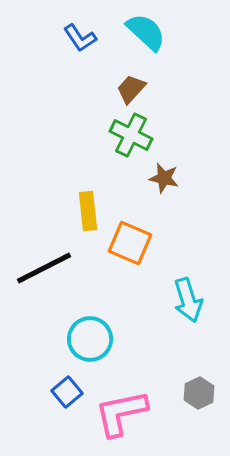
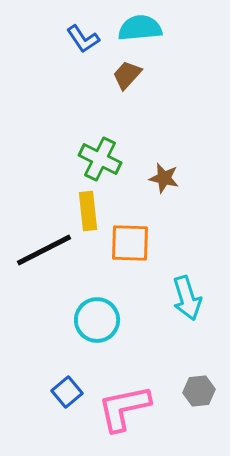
cyan semicircle: moved 6 px left, 4 px up; rotated 48 degrees counterclockwise
blue L-shape: moved 3 px right, 1 px down
brown trapezoid: moved 4 px left, 14 px up
green cross: moved 31 px left, 24 px down
orange square: rotated 21 degrees counterclockwise
black line: moved 18 px up
cyan arrow: moved 1 px left, 2 px up
cyan circle: moved 7 px right, 19 px up
gray hexagon: moved 2 px up; rotated 20 degrees clockwise
pink L-shape: moved 3 px right, 5 px up
